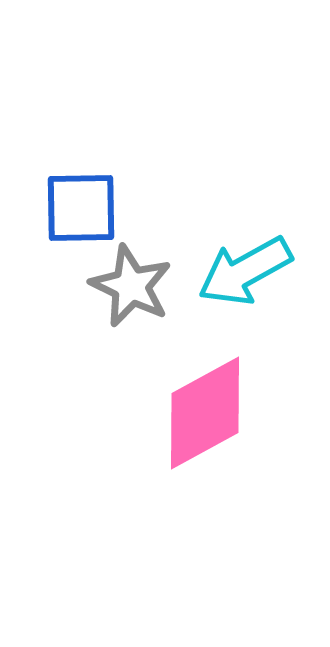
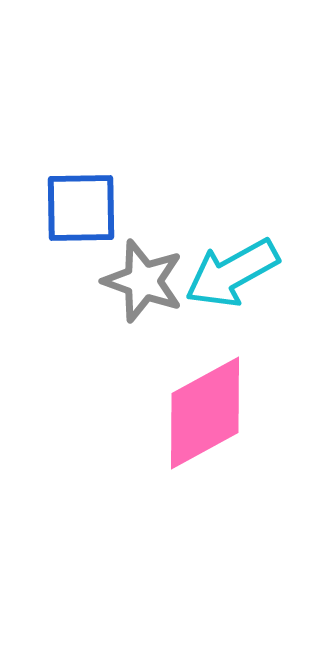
cyan arrow: moved 13 px left, 2 px down
gray star: moved 12 px right, 5 px up; rotated 6 degrees counterclockwise
